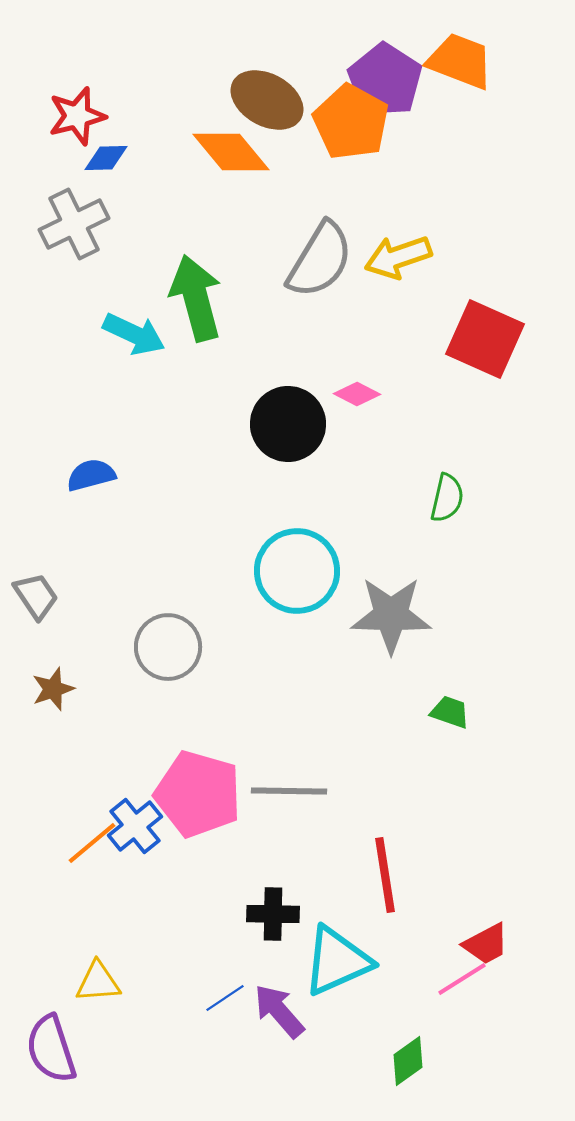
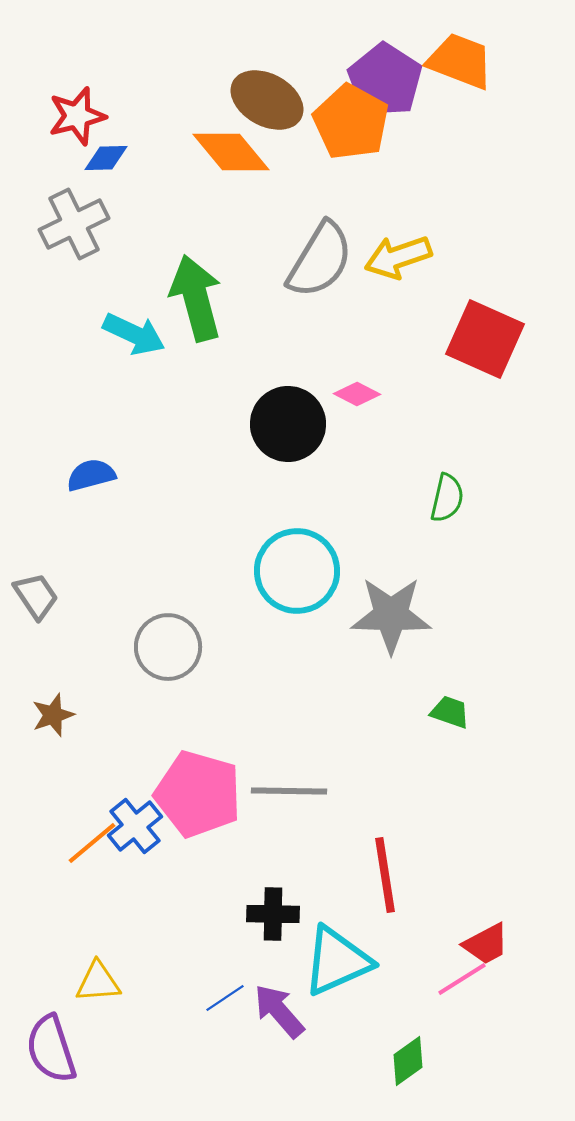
brown star: moved 26 px down
